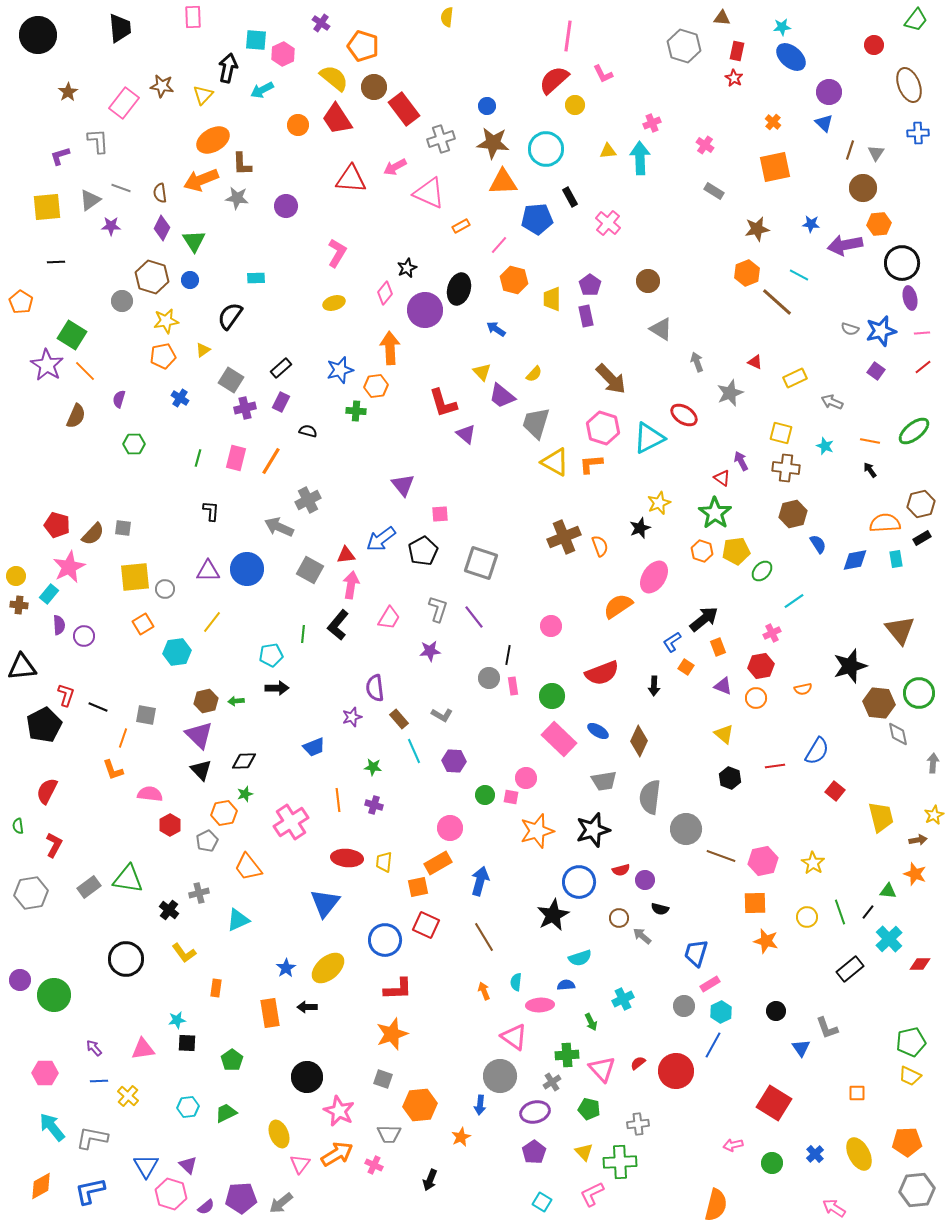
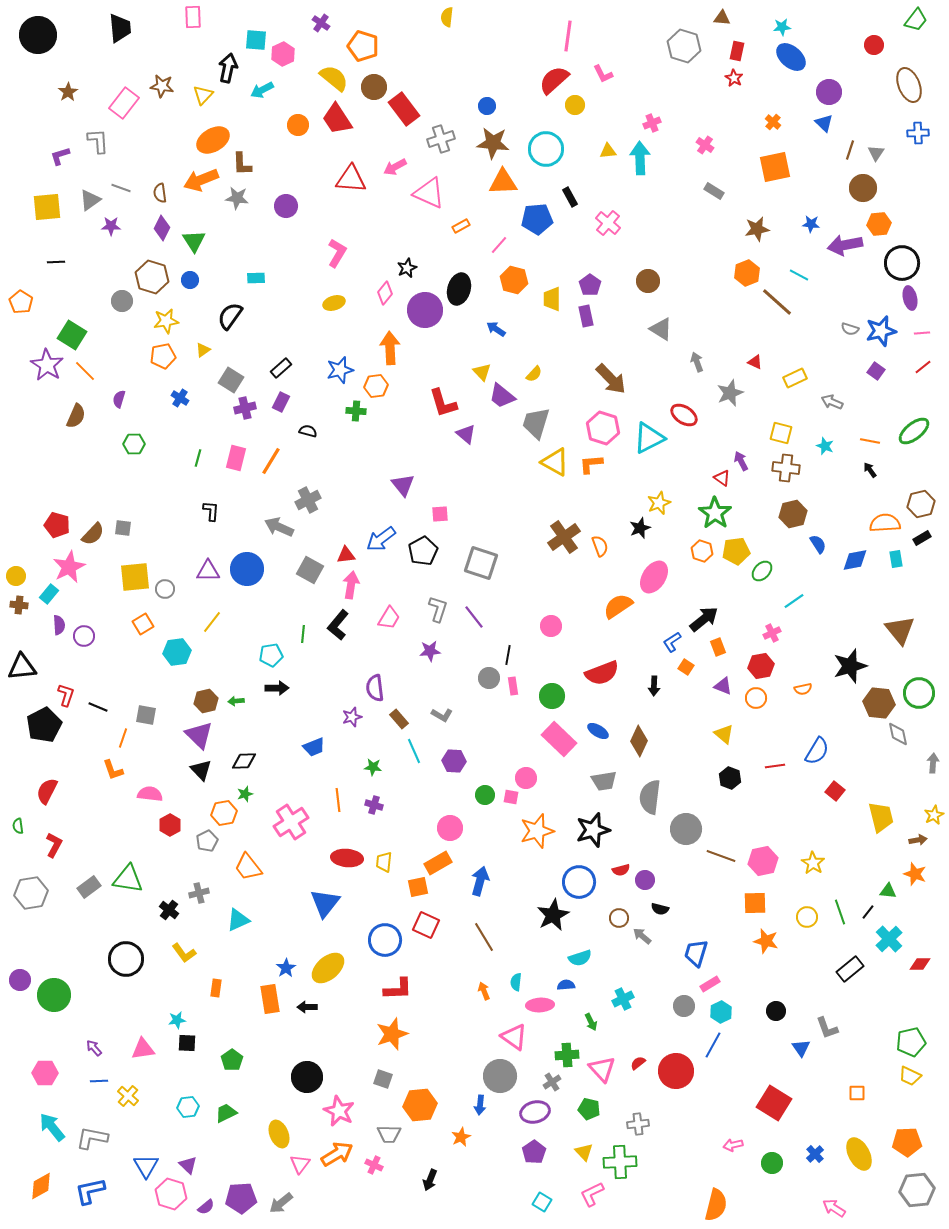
brown cross at (564, 537): rotated 12 degrees counterclockwise
orange rectangle at (270, 1013): moved 14 px up
